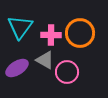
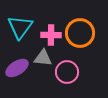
gray triangle: moved 2 px left, 2 px up; rotated 24 degrees counterclockwise
